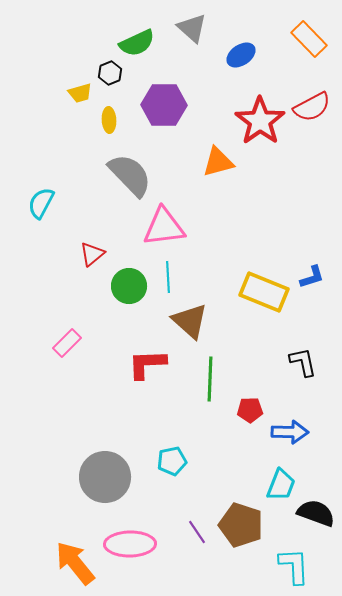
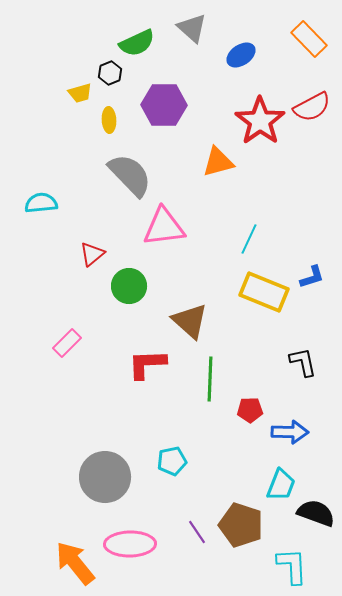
cyan semicircle: rotated 56 degrees clockwise
cyan line: moved 81 px right, 38 px up; rotated 28 degrees clockwise
cyan L-shape: moved 2 px left
